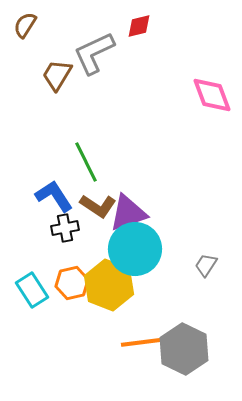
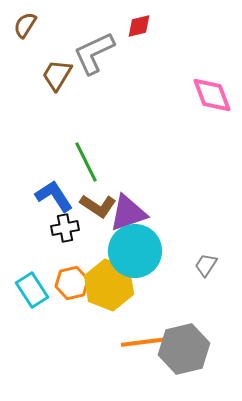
cyan circle: moved 2 px down
gray hexagon: rotated 21 degrees clockwise
